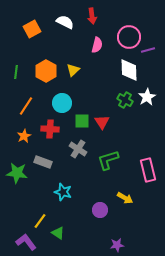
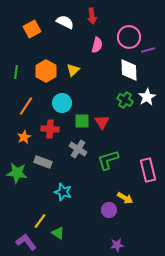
orange star: moved 1 px down
purple circle: moved 9 px right
